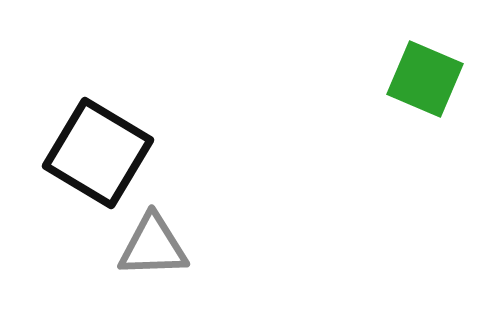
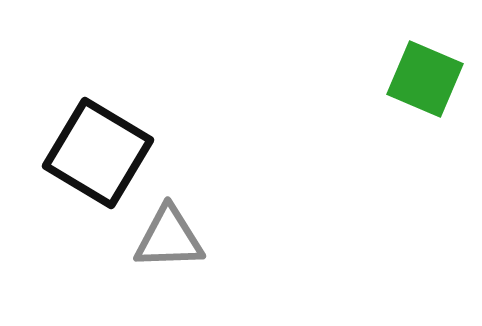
gray triangle: moved 16 px right, 8 px up
